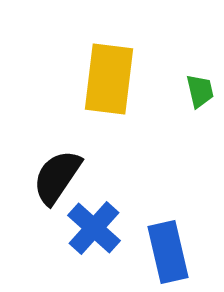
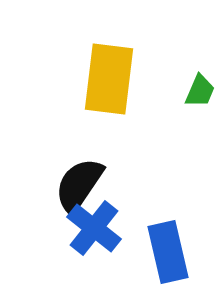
green trapezoid: rotated 36 degrees clockwise
black semicircle: moved 22 px right, 8 px down
blue cross: rotated 4 degrees counterclockwise
